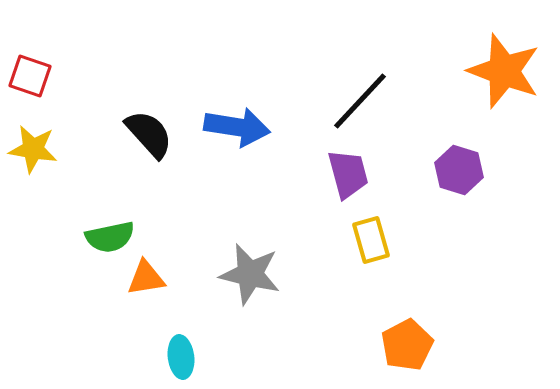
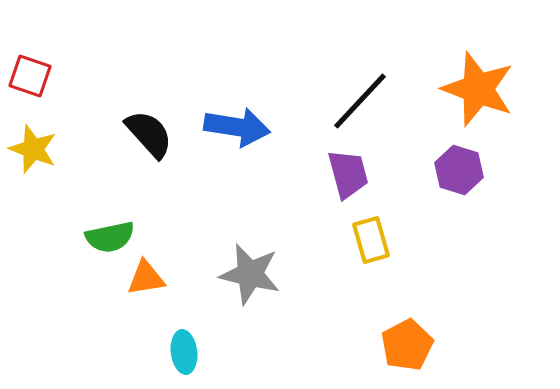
orange star: moved 26 px left, 18 px down
yellow star: rotated 12 degrees clockwise
cyan ellipse: moved 3 px right, 5 px up
